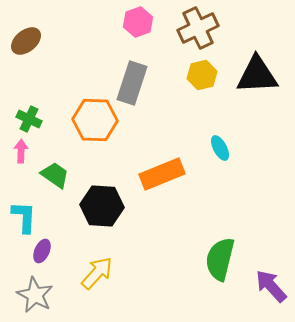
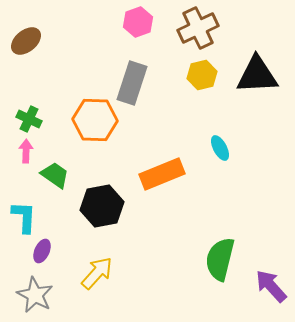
pink arrow: moved 5 px right
black hexagon: rotated 15 degrees counterclockwise
